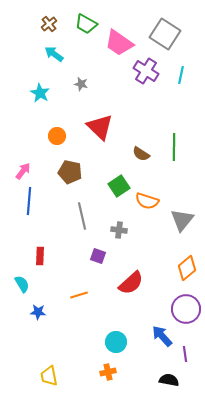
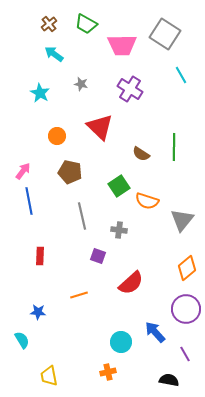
pink trapezoid: moved 3 px right, 2 px down; rotated 36 degrees counterclockwise
purple cross: moved 16 px left, 18 px down
cyan line: rotated 42 degrees counterclockwise
blue line: rotated 16 degrees counterclockwise
cyan semicircle: moved 56 px down
blue arrow: moved 7 px left, 4 px up
cyan circle: moved 5 px right
purple line: rotated 21 degrees counterclockwise
